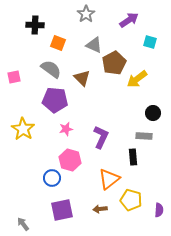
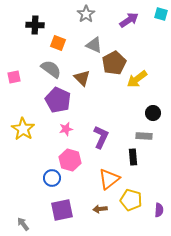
cyan square: moved 11 px right, 28 px up
purple pentagon: moved 3 px right; rotated 20 degrees clockwise
